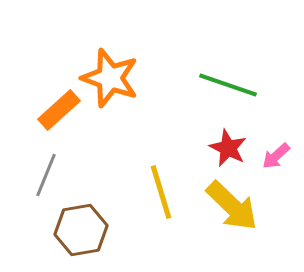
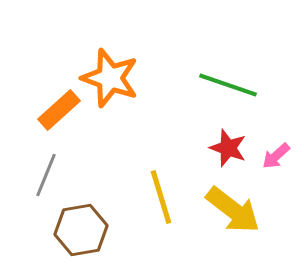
red star: rotated 6 degrees counterclockwise
yellow line: moved 5 px down
yellow arrow: moved 1 px right, 4 px down; rotated 6 degrees counterclockwise
